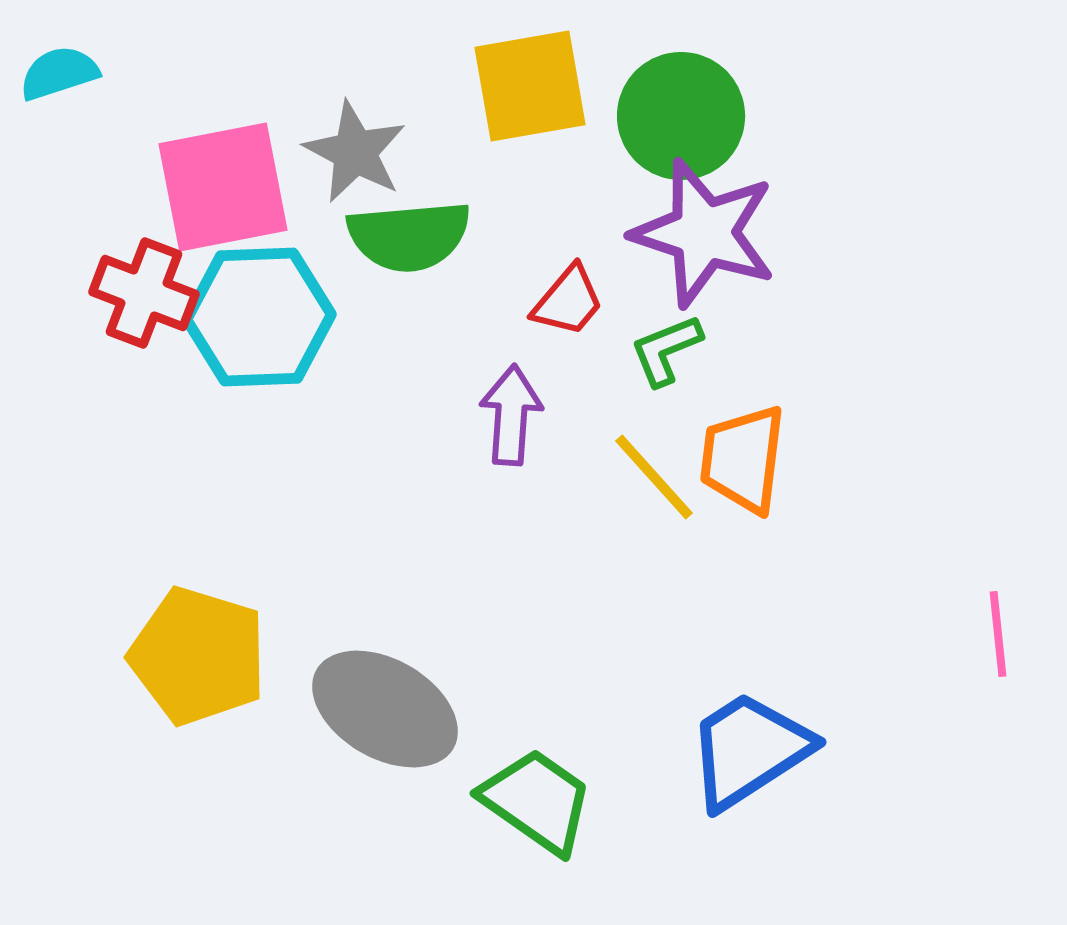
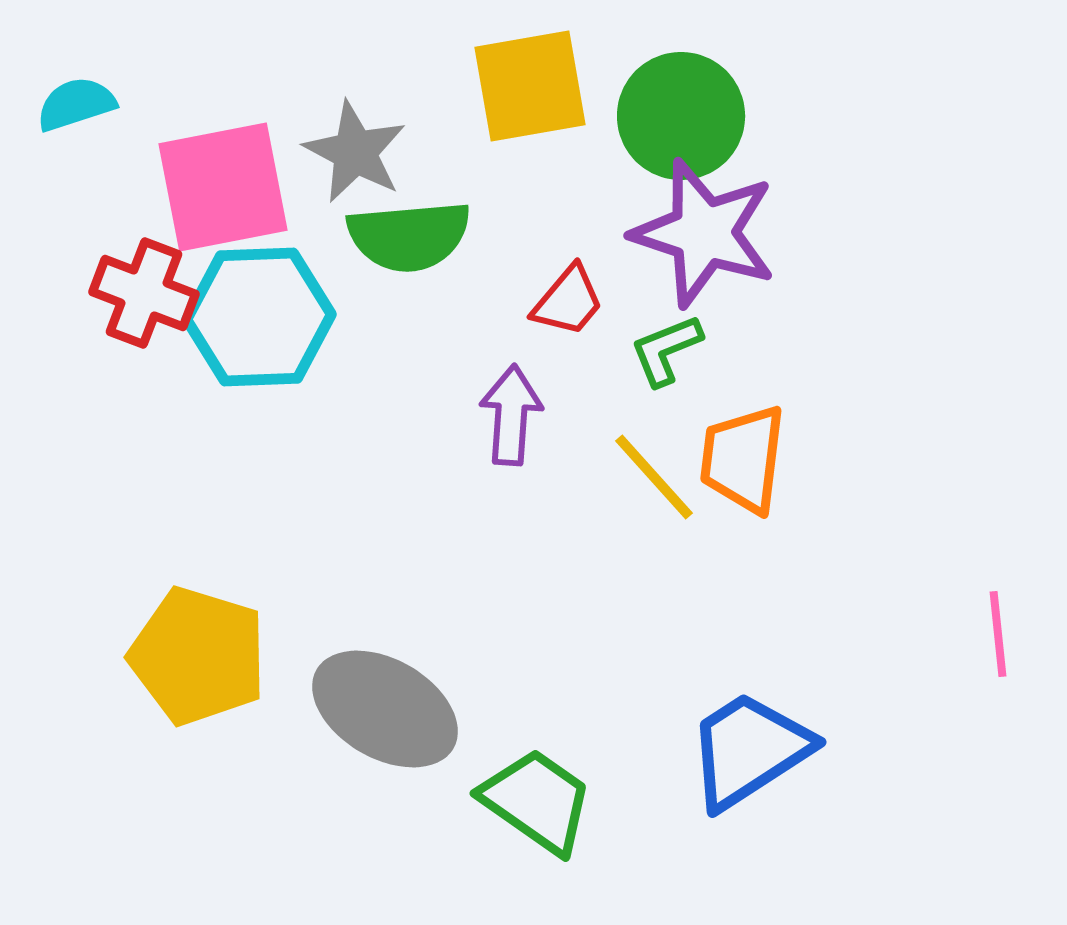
cyan semicircle: moved 17 px right, 31 px down
